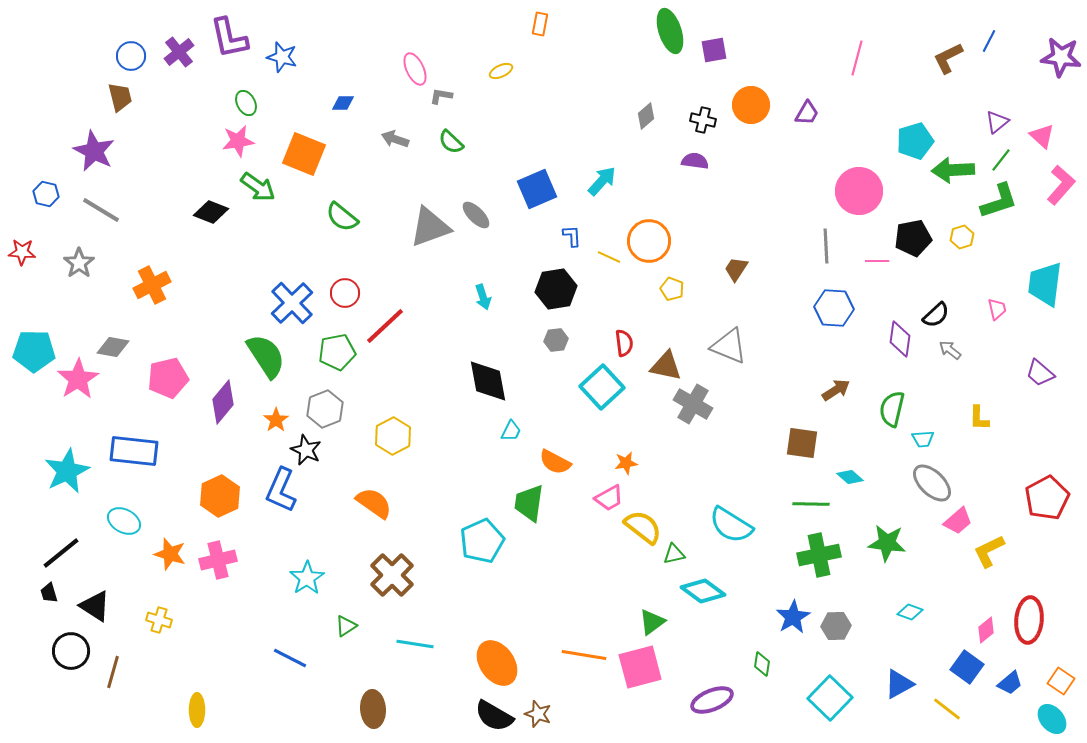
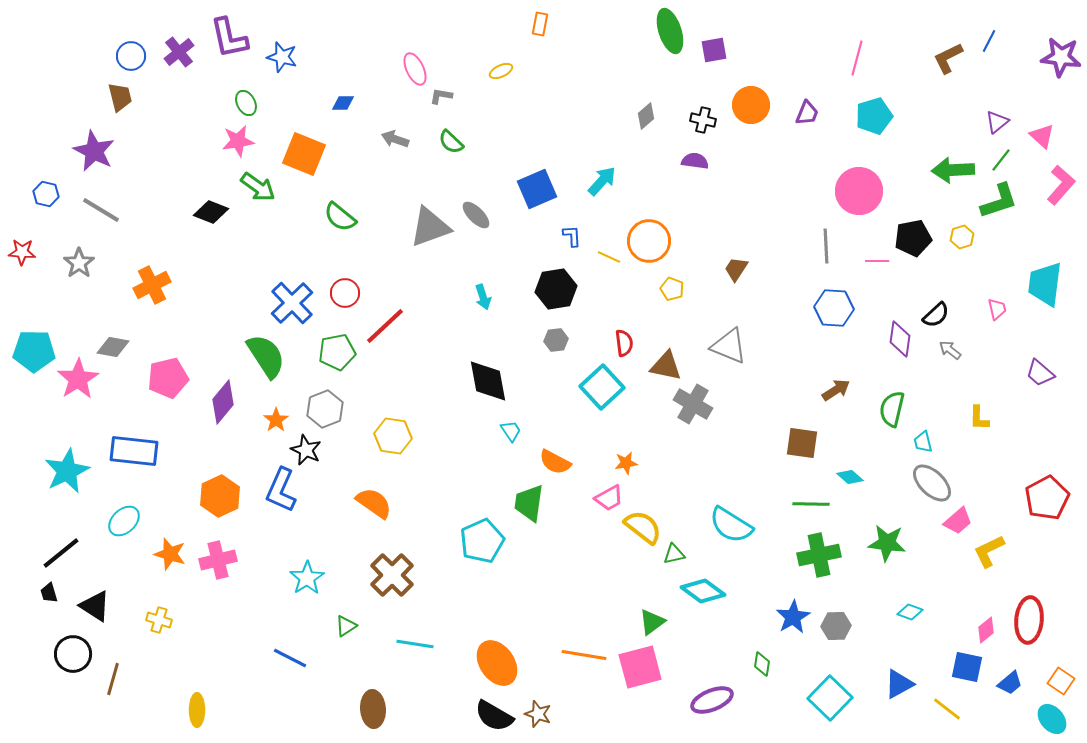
purple trapezoid at (807, 113): rotated 8 degrees counterclockwise
cyan pentagon at (915, 141): moved 41 px left, 25 px up
green semicircle at (342, 217): moved 2 px left
cyan trapezoid at (511, 431): rotated 60 degrees counterclockwise
yellow hexagon at (393, 436): rotated 24 degrees counterclockwise
cyan trapezoid at (923, 439): moved 3 px down; rotated 80 degrees clockwise
cyan ellipse at (124, 521): rotated 72 degrees counterclockwise
black circle at (71, 651): moved 2 px right, 3 px down
blue square at (967, 667): rotated 24 degrees counterclockwise
brown line at (113, 672): moved 7 px down
